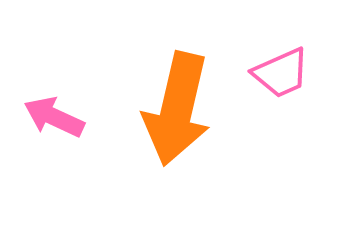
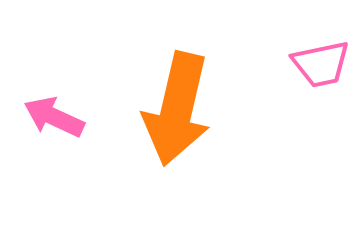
pink trapezoid: moved 40 px right, 9 px up; rotated 12 degrees clockwise
